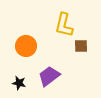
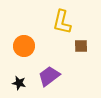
yellow L-shape: moved 2 px left, 3 px up
orange circle: moved 2 px left
